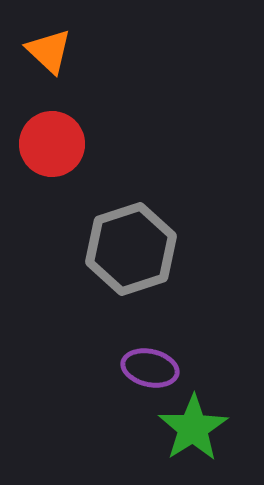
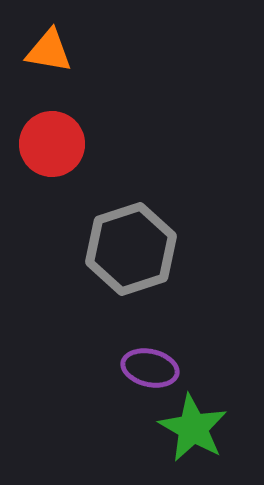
orange triangle: rotated 33 degrees counterclockwise
green star: rotated 10 degrees counterclockwise
